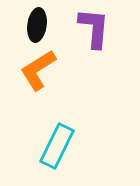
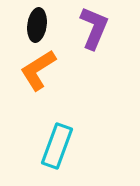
purple L-shape: rotated 18 degrees clockwise
cyan rectangle: rotated 6 degrees counterclockwise
